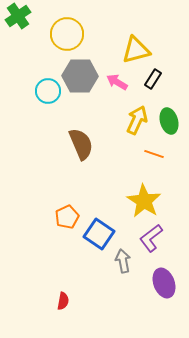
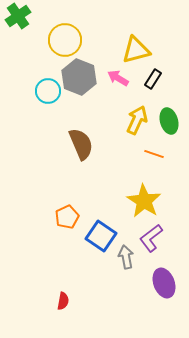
yellow circle: moved 2 px left, 6 px down
gray hexagon: moved 1 px left, 1 px down; rotated 20 degrees clockwise
pink arrow: moved 1 px right, 4 px up
blue square: moved 2 px right, 2 px down
gray arrow: moved 3 px right, 4 px up
